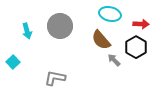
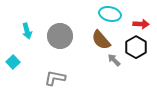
gray circle: moved 10 px down
